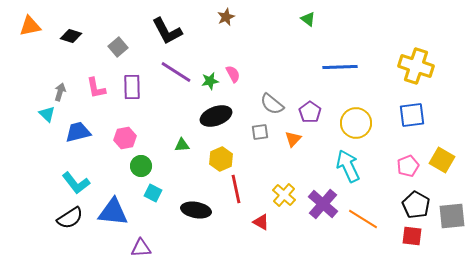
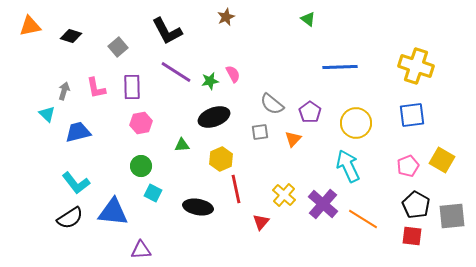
gray arrow at (60, 92): moved 4 px right, 1 px up
black ellipse at (216, 116): moved 2 px left, 1 px down
pink hexagon at (125, 138): moved 16 px right, 15 px up
black ellipse at (196, 210): moved 2 px right, 3 px up
red triangle at (261, 222): rotated 42 degrees clockwise
purple triangle at (141, 248): moved 2 px down
